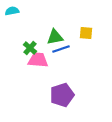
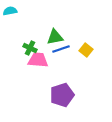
cyan semicircle: moved 2 px left
yellow square: moved 17 px down; rotated 32 degrees clockwise
green cross: rotated 16 degrees counterclockwise
